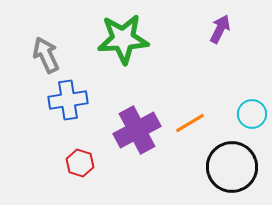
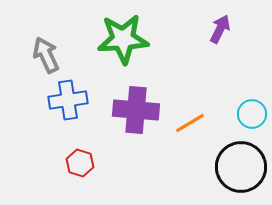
purple cross: moved 1 px left, 20 px up; rotated 33 degrees clockwise
black circle: moved 9 px right
